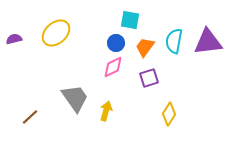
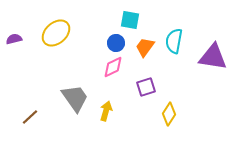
purple triangle: moved 5 px right, 15 px down; rotated 16 degrees clockwise
purple square: moved 3 px left, 9 px down
